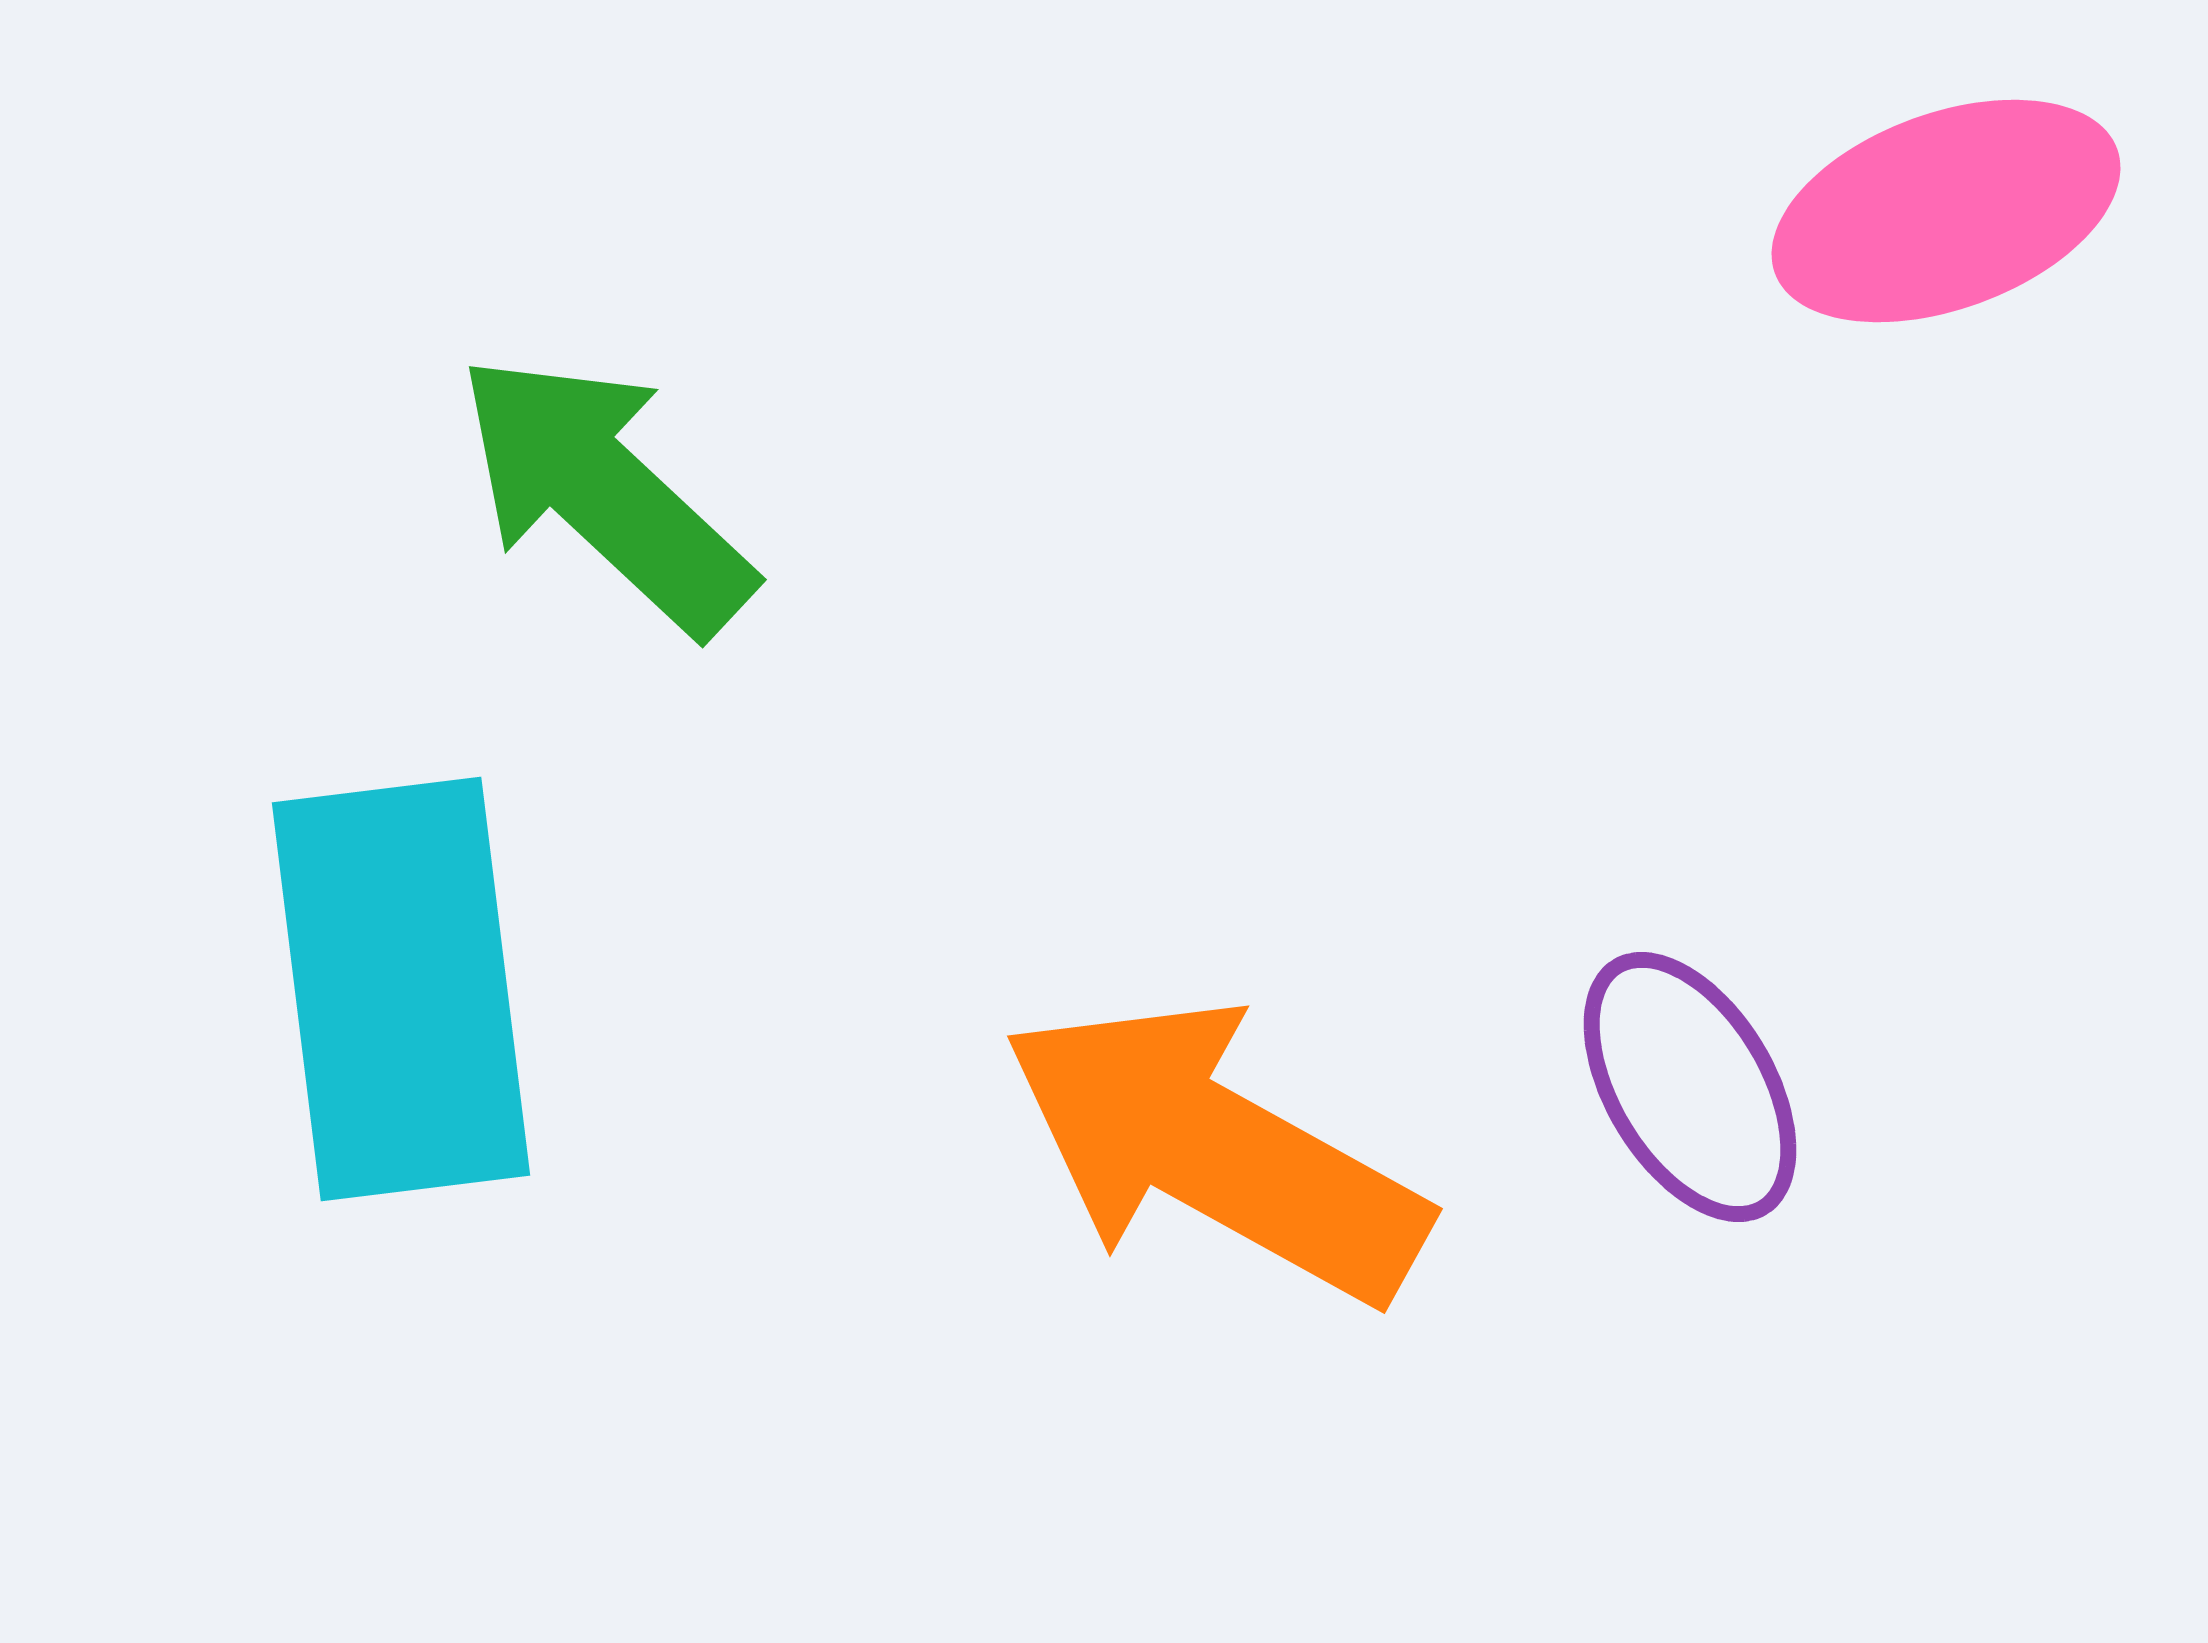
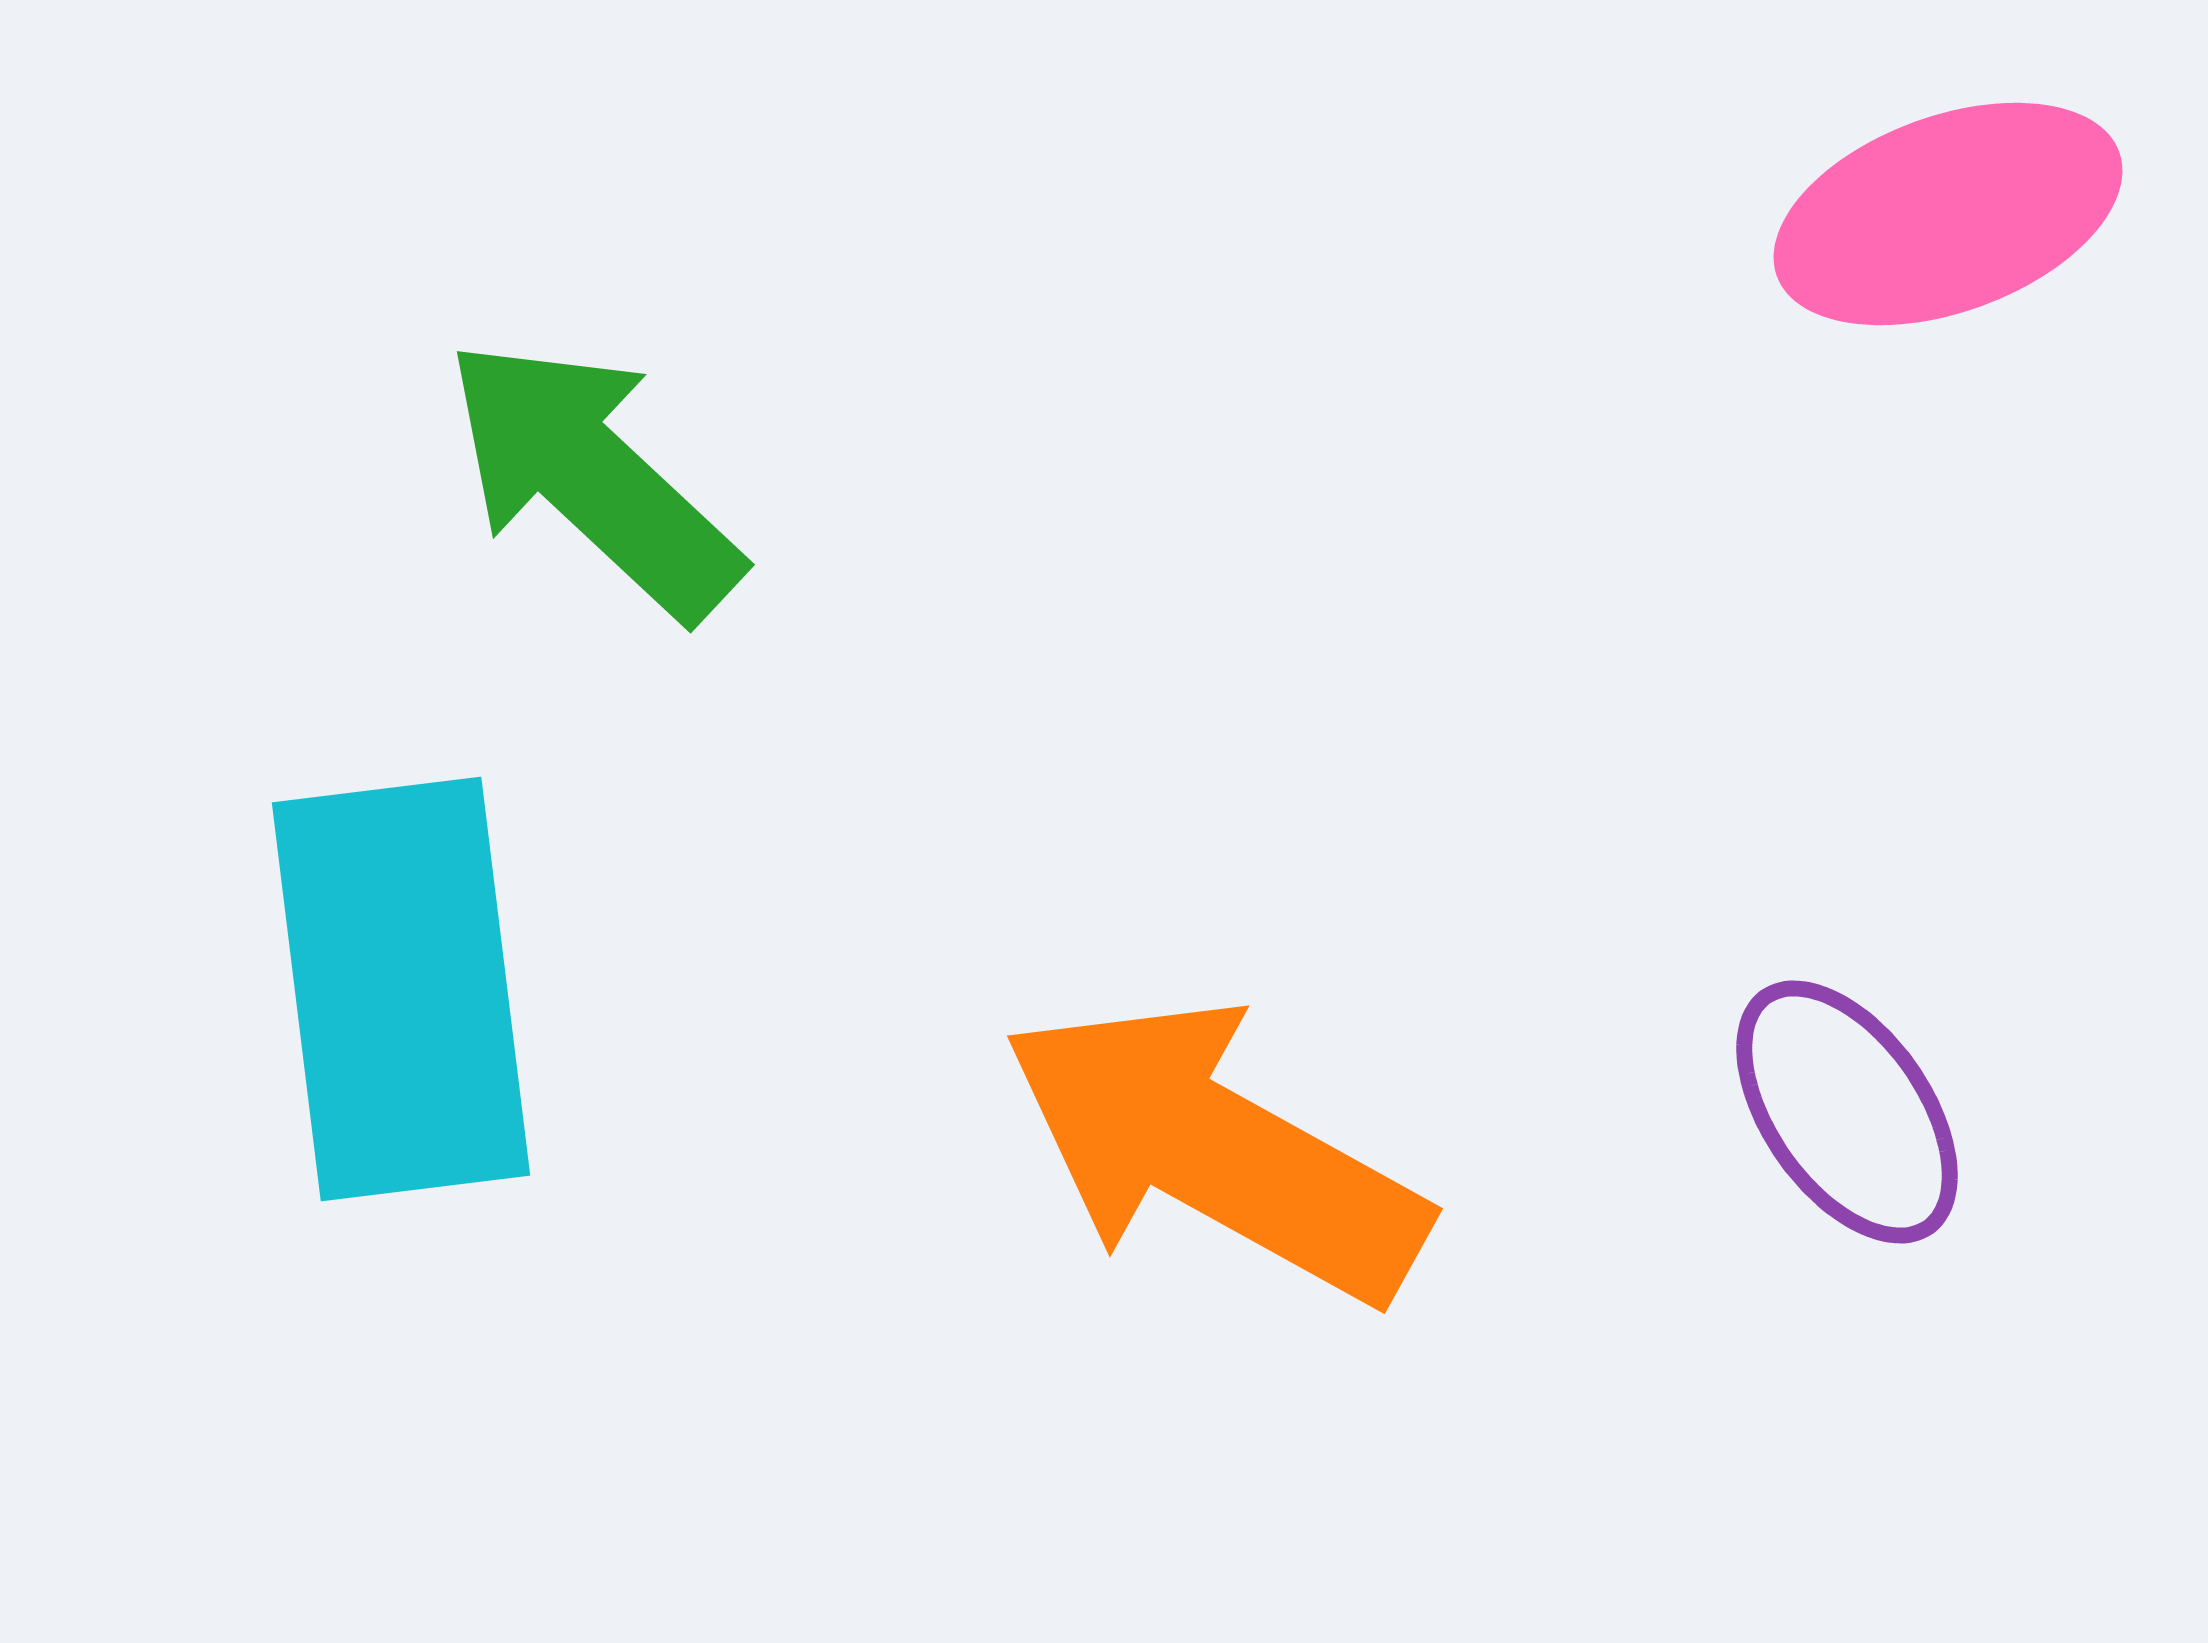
pink ellipse: moved 2 px right, 3 px down
green arrow: moved 12 px left, 15 px up
purple ellipse: moved 157 px right, 25 px down; rotated 4 degrees counterclockwise
